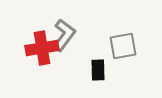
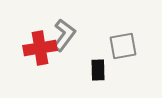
red cross: moved 2 px left
